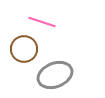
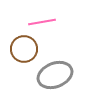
pink line: rotated 28 degrees counterclockwise
